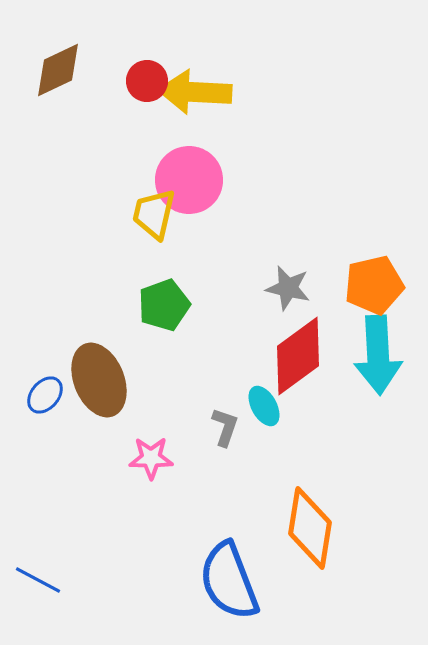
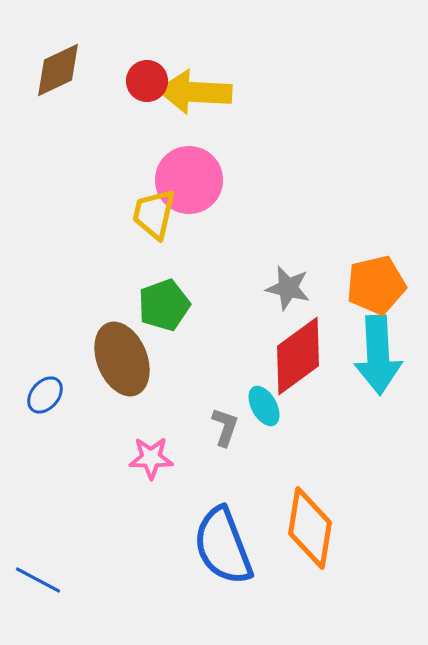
orange pentagon: moved 2 px right
brown ellipse: moved 23 px right, 21 px up
blue semicircle: moved 6 px left, 35 px up
